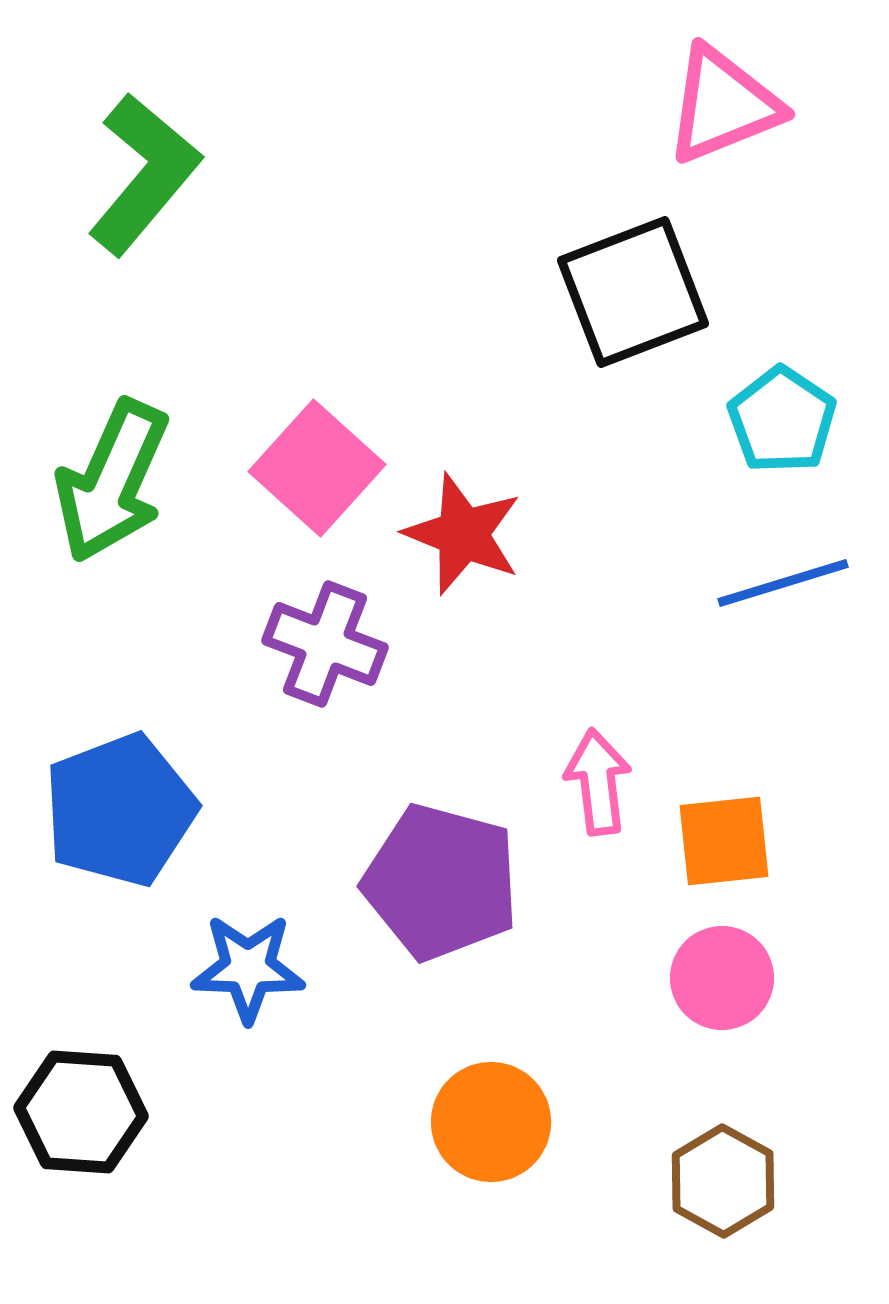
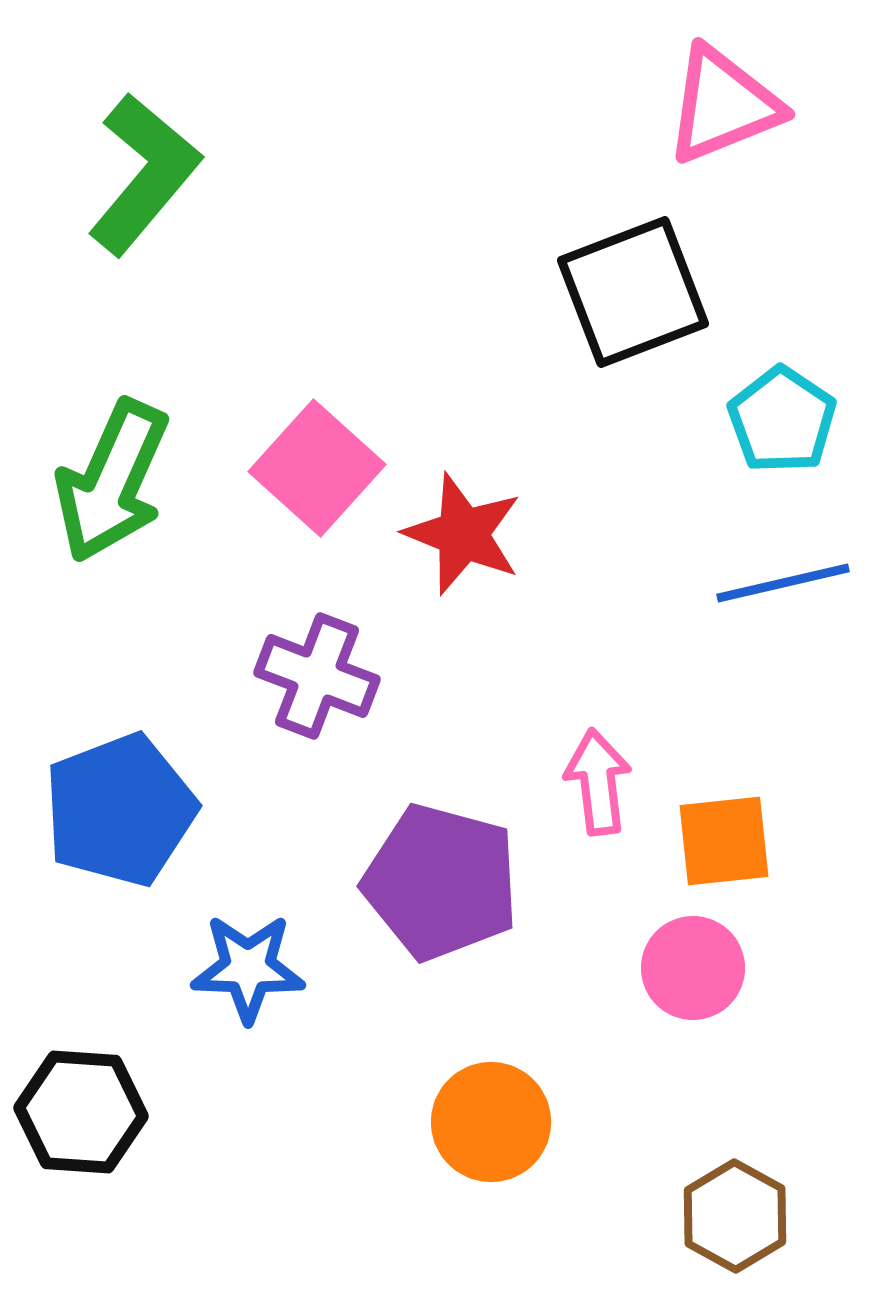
blue line: rotated 4 degrees clockwise
purple cross: moved 8 px left, 32 px down
pink circle: moved 29 px left, 10 px up
brown hexagon: moved 12 px right, 35 px down
